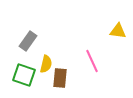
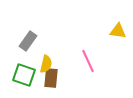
pink line: moved 4 px left
brown rectangle: moved 9 px left
